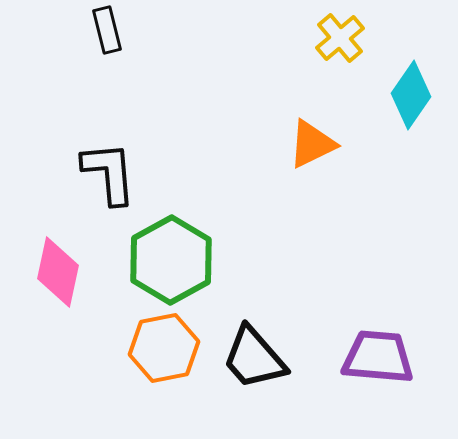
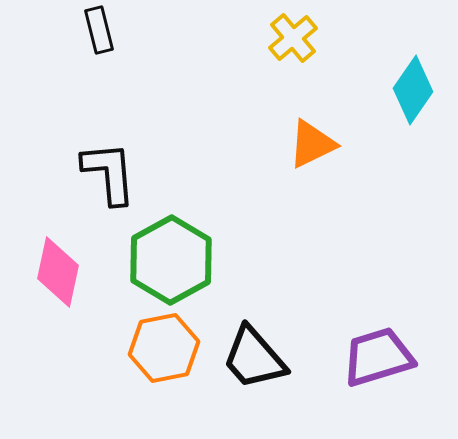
black rectangle: moved 8 px left
yellow cross: moved 47 px left
cyan diamond: moved 2 px right, 5 px up
purple trapezoid: rotated 22 degrees counterclockwise
